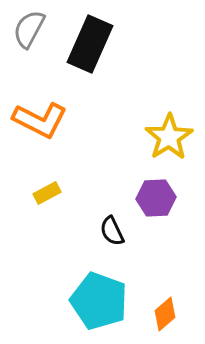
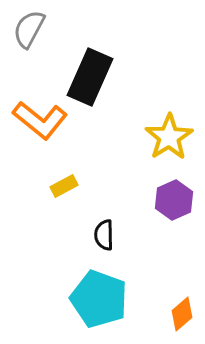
black rectangle: moved 33 px down
orange L-shape: rotated 12 degrees clockwise
yellow rectangle: moved 17 px right, 7 px up
purple hexagon: moved 18 px right, 2 px down; rotated 21 degrees counterclockwise
black semicircle: moved 8 px left, 4 px down; rotated 24 degrees clockwise
cyan pentagon: moved 2 px up
orange diamond: moved 17 px right
